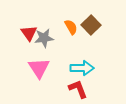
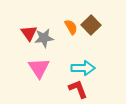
cyan arrow: moved 1 px right
